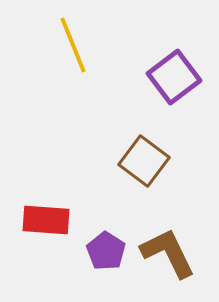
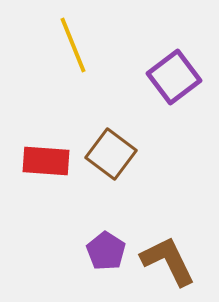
brown square: moved 33 px left, 7 px up
red rectangle: moved 59 px up
brown L-shape: moved 8 px down
